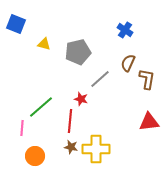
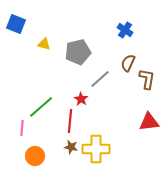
red star: rotated 16 degrees clockwise
